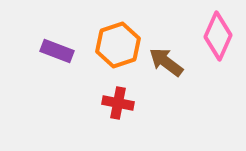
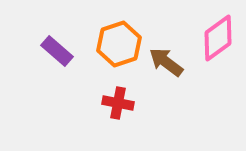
pink diamond: moved 2 px down; rotated 30 degrees clockwise
orange hexagon: moved 1 px right, 1 px up
purple rectangle: rotated 20 degrees clockwise
